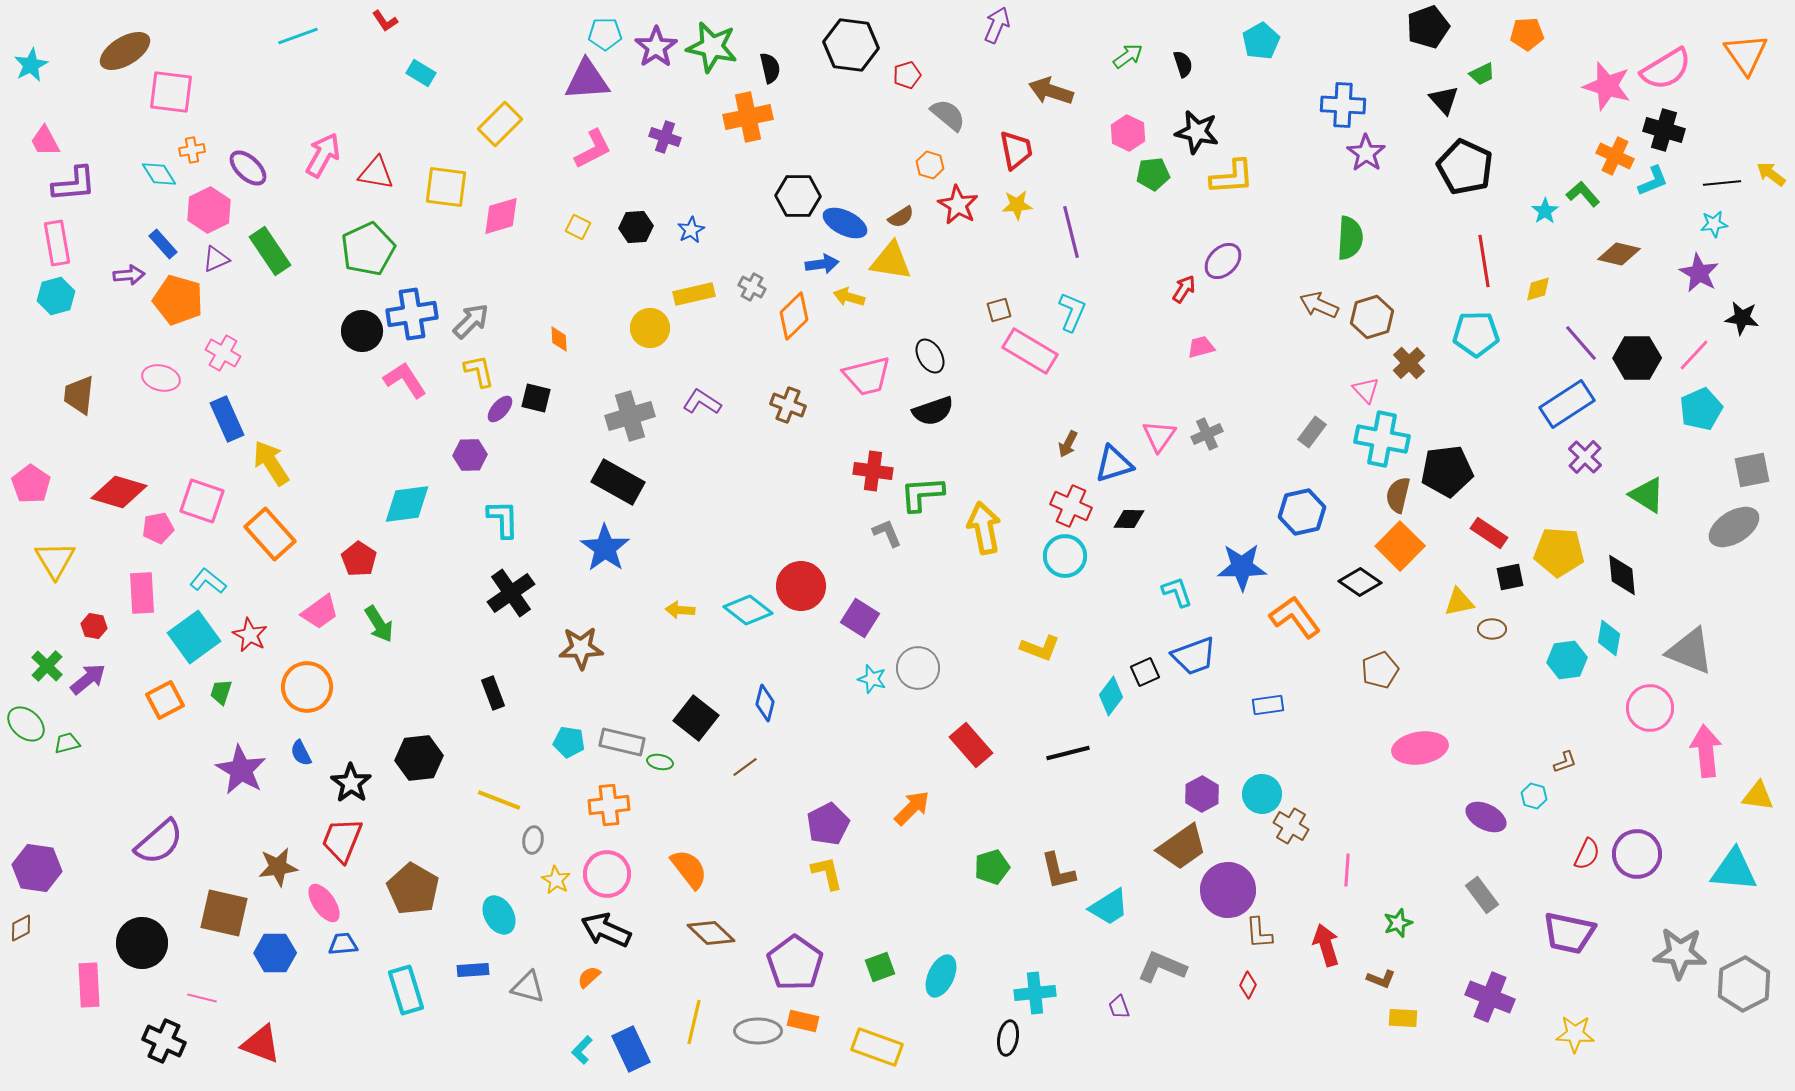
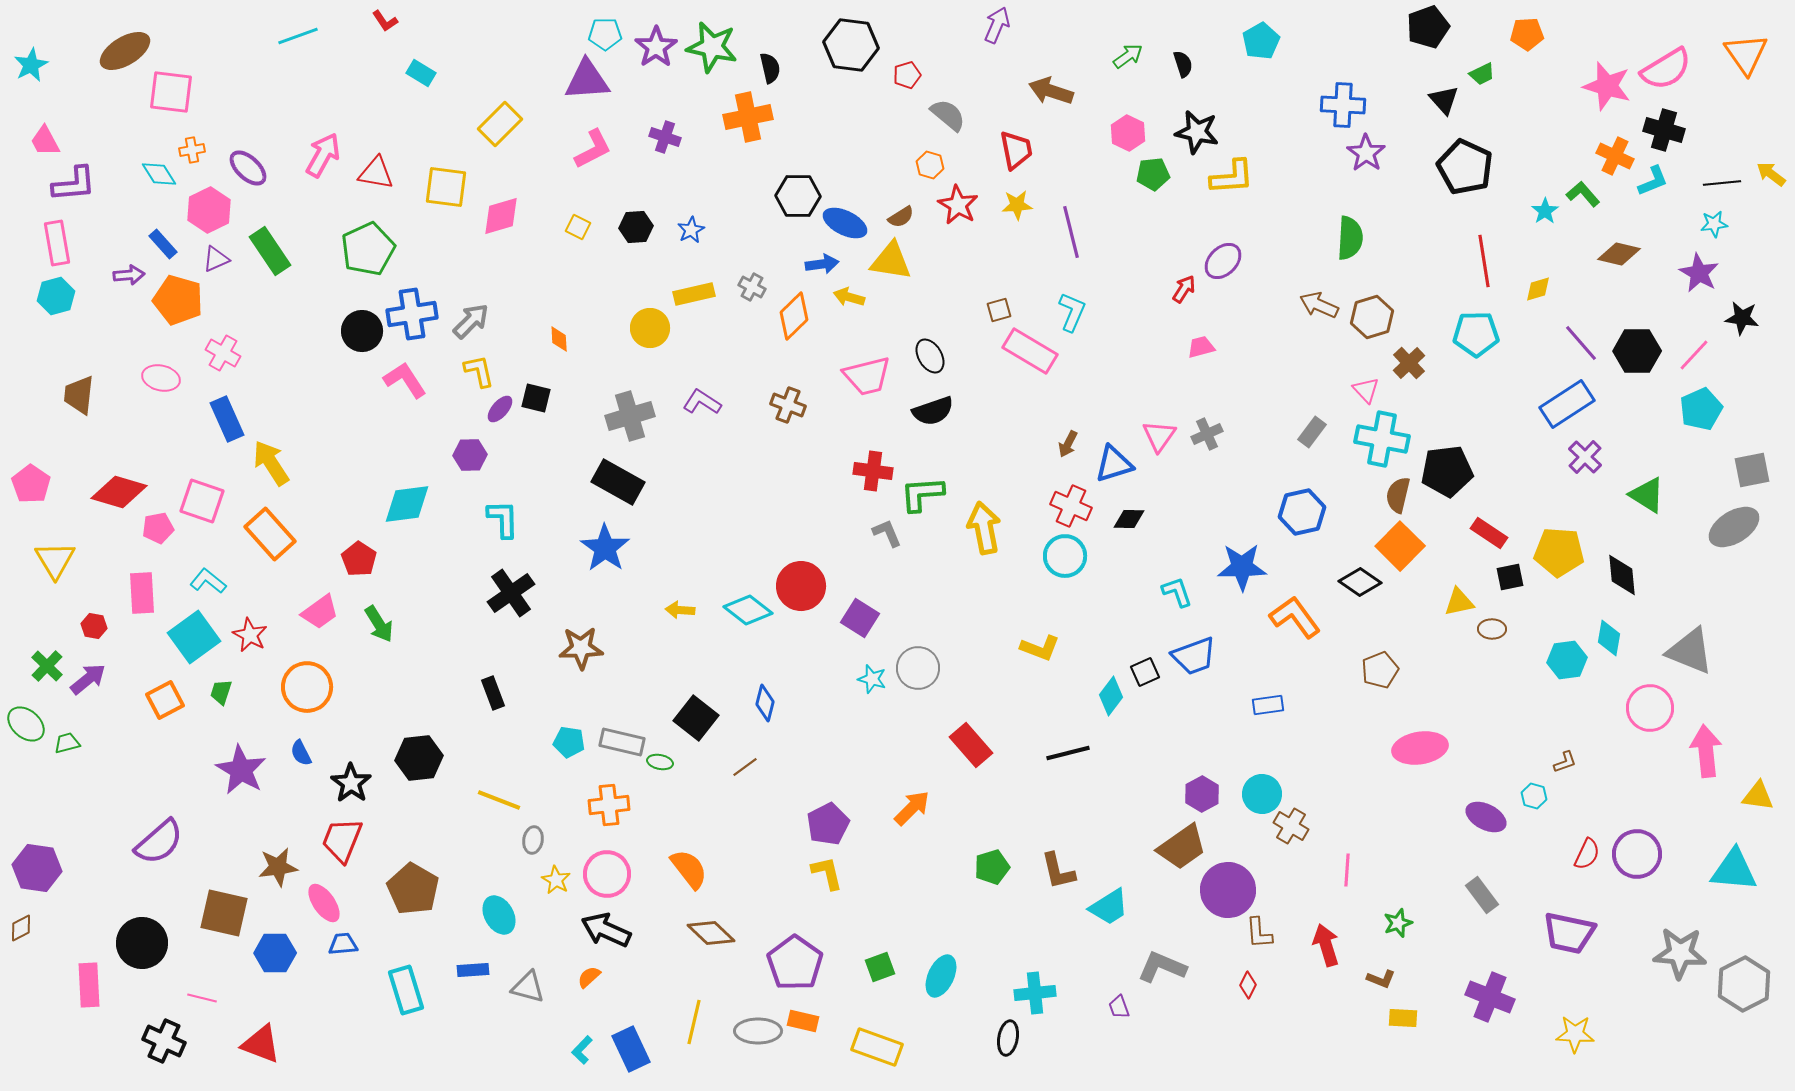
black hexagon at (1637, 358): moved 7 px up
